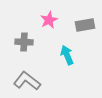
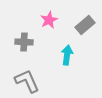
gray rectangle: rotated 30 degrees counterclockwise
cyan arrow: rotated 30 degrees clockwise
gray L-shape: rotated 28 degrees clockwise
